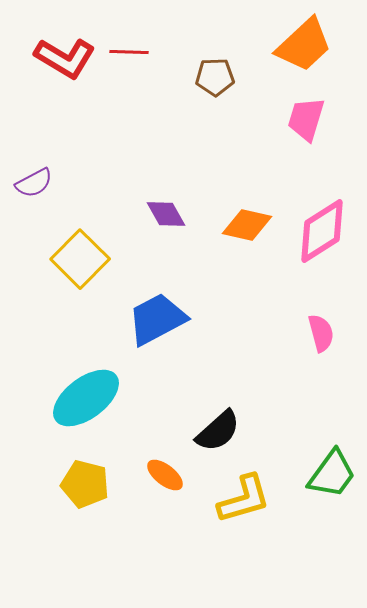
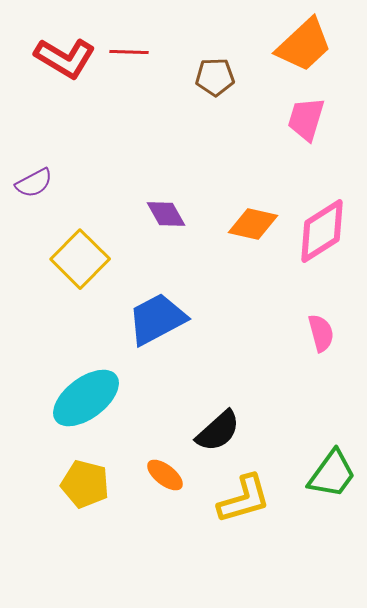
orange diamond: moved 6 px right, 1 px up
